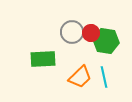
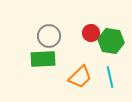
gray circle: moved 23 px left, 4 px down
green hexagon: moved 5 px right
cyan line: moved 6 px right
